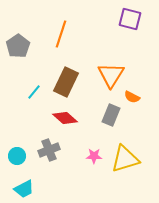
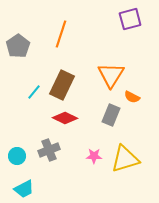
purple square: rotated 30 degrees counterclockwise
brown rectangle: moved 4 px left, 3 px down
red diamond: rotated 15 degrees counterclockwise
